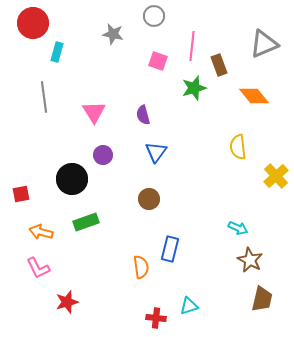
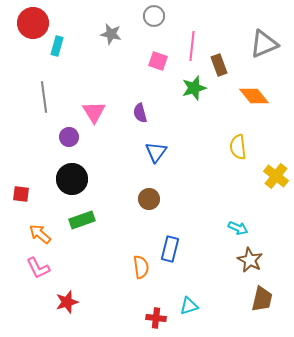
gray star: moved 2 px left
cyan rectangle: moved 6 px up
purple semicircle: moved 3 px left, 2 px up
purple circle: moved 34 px left, 18 px up
yellow cross: rotated 10 degrees counterclockwise
red square: rotated 18 degrees clockwise
green rectangle: moved 4 px left, 2 px up
orange arrow: moved 1 px left, 2 px down; rotated 25 degrees clockwise
